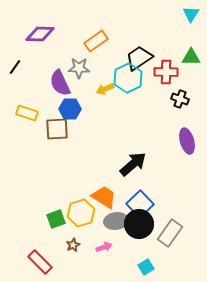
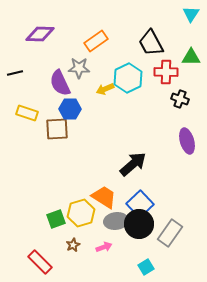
black trapezoid: moved 12 px right, 15 px up; rotated 84 degrees counterclockwise
black line: moved 6 px down; rotated 42 degrees clockwise
